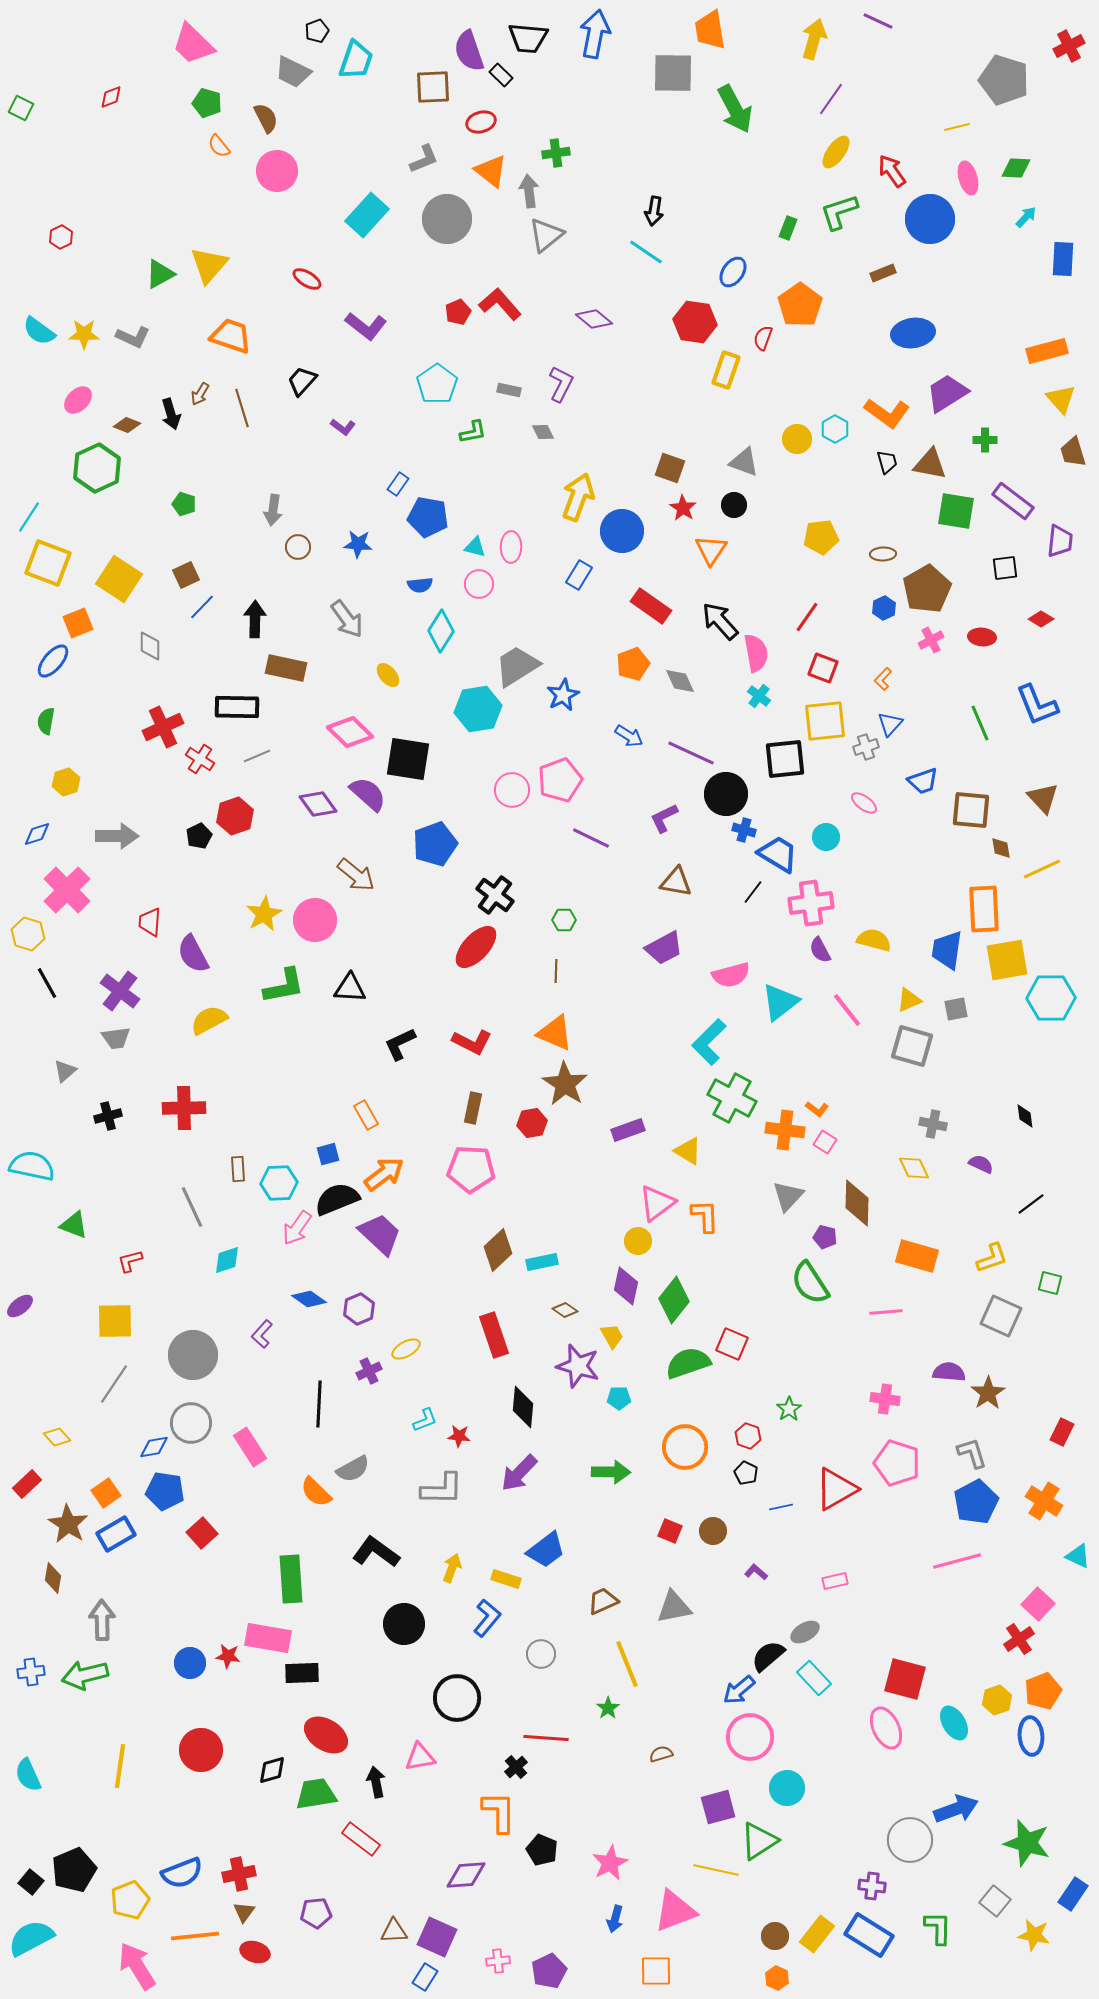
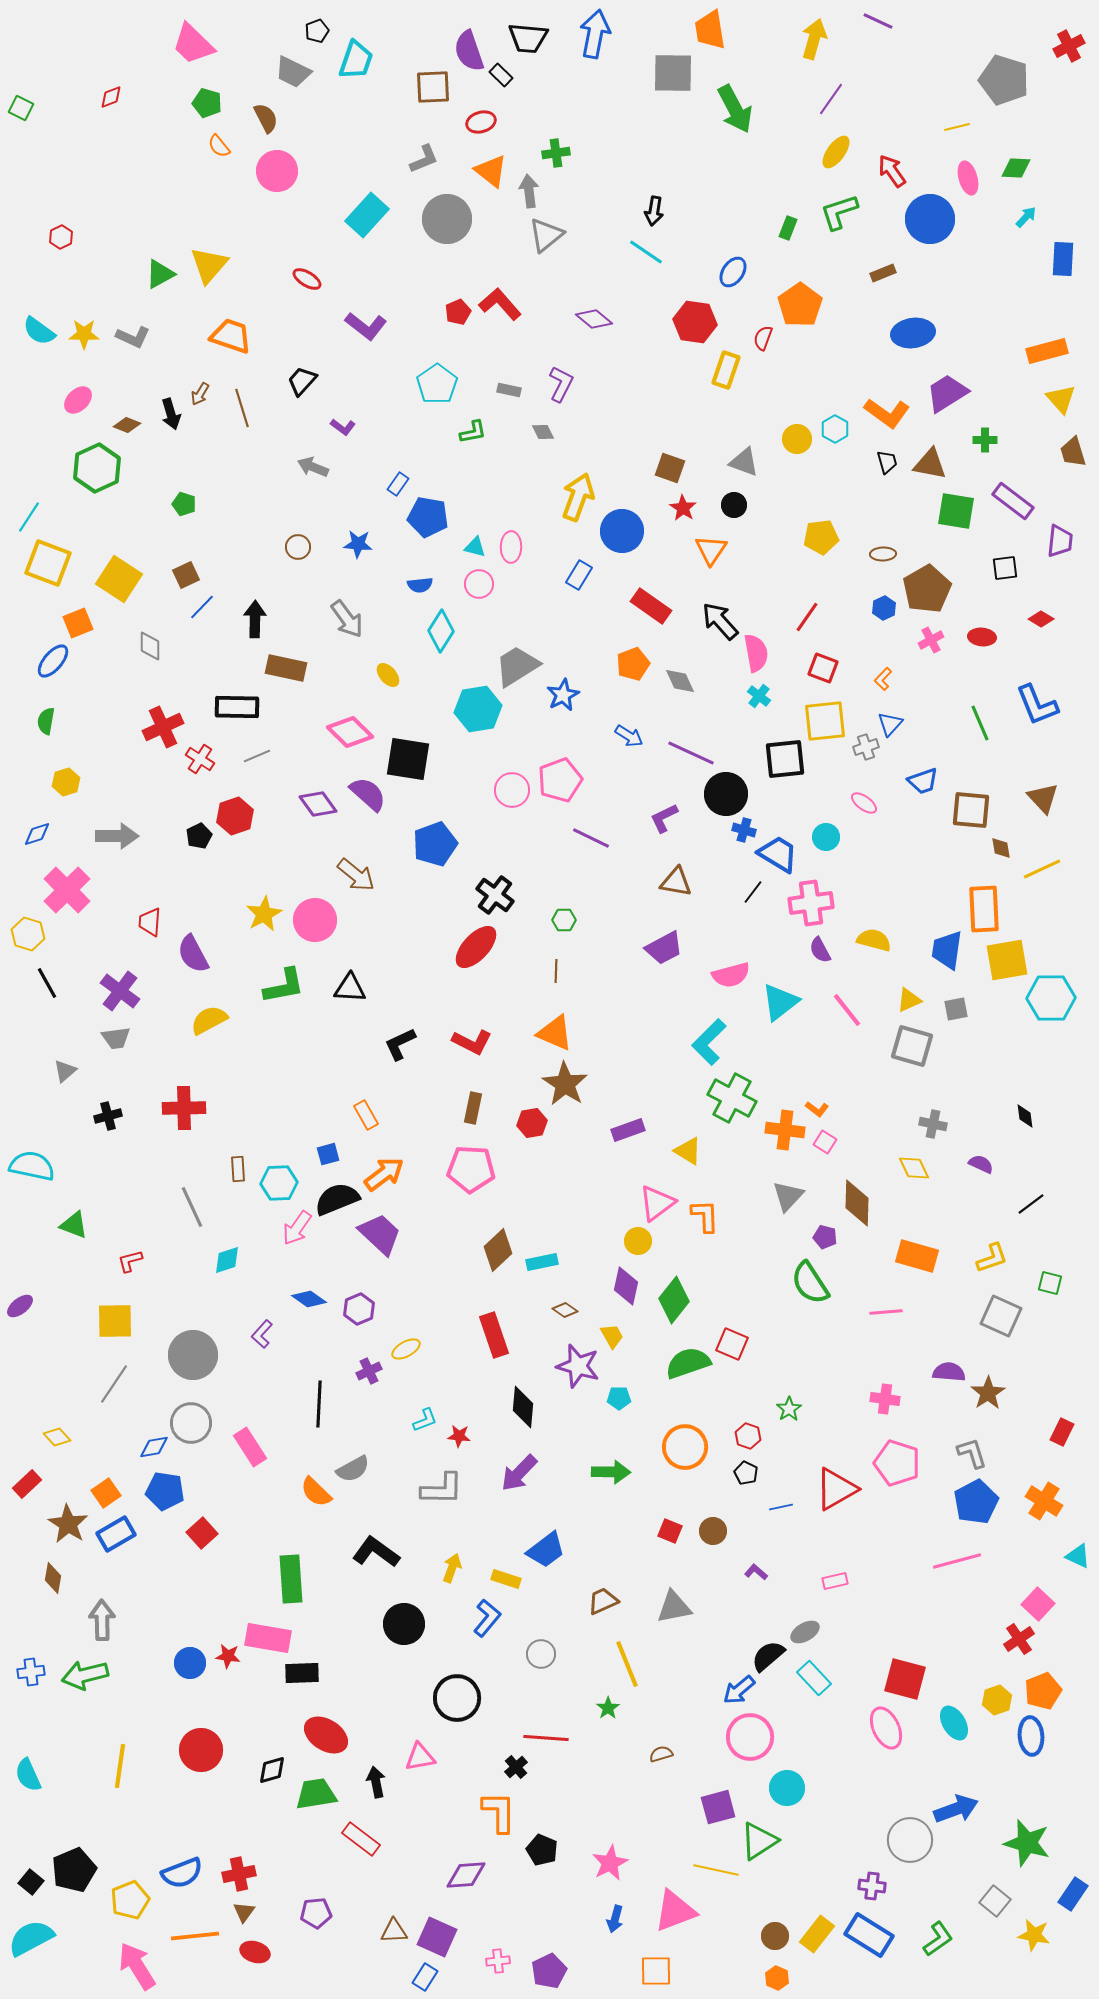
gray arrow at (273, 510): moved 40 px right, 43 px up; rotated 104 degrees clockwise
green L-shape at (938, 1928): moved 11 px down; rotated 54 degrees clockwise
